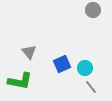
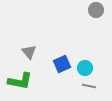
gray circle: moved 3 px right
gray line: moved 2 px left, 1 px up; rotated 40 degrees counterclockwise
